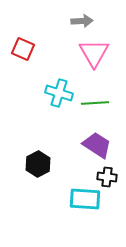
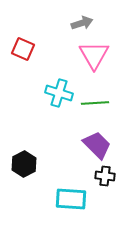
gray arrow: moved 2 px down; rotated 15 degrees counterclockwise
pink triangle: moved 2 px down
purple trapezoid: rotated 12 degrees clockwise
black hexagon: moved 14 px left
black cross: moved 2 px left, 1 px up
cyan rectangle: moved 14 px left
